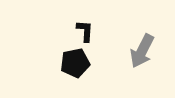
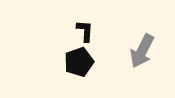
black pentagon: moved 4 px right, 1 px up; rotated 8 degrees counterclockwise
